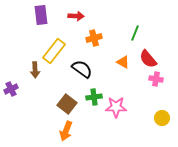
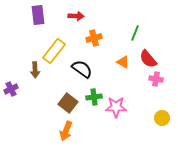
purple rectangle: moved 3 px left
brown square: moved 1 px right, 1 px up
